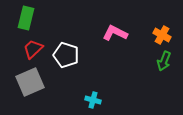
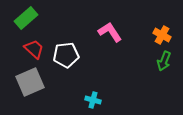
green rectangle: rotated 35 degrees clockwise
pink L-shape: moved 5 px left, 1 px up; rotated 30 degrees clockwise
red trapezoid: moved 1 px right; rotated 85 degrees clockwise
white pentagon: rotated 25 degrees counterclockwise
